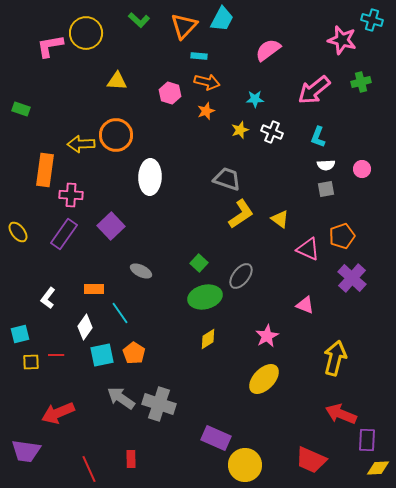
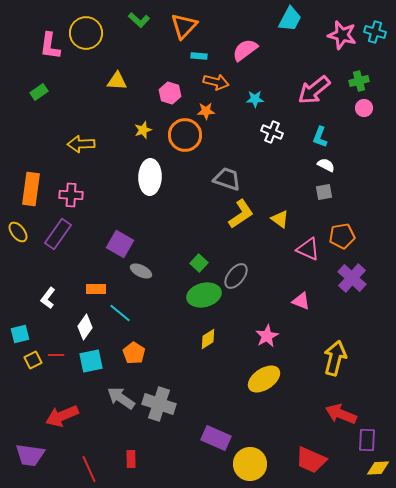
cyan trapezoid at (222, 19): moved 68 px right
cyan cross at (372, 20): moved 3 px right, 12 px down
pink star at (342, 40): moved 5 px up
pink L-shape at (50, 46): rotated 72 degrees counterclockwise
pink semicircle at (268, 50): moved 23 px left
orange arrow at (207, 82): moved 9 px right
green cross at (361, 82): moved 2 px left, 1 px up
green rectangle at (21, 109): moved 18 px right, 17 px up; rotated 54 degrees counterclockwise
orange star at (206, 111): rotated 18 degrees clockwise
yellow star at (240, 130): moved 97 px left
orange circle at (116, 135): moved 69 px right
cyan L-shape at (318, 137): moved 2 px right
white semicircle at (326, 165): rotated 150 degrees counterclockwise
pink circle at (362, 169): moved 2 px right, 61 px up
orange rectangle at (45, 170): moved 14 px left, 19 px down
gray square at (326, 189): moved 2 px left, 3 px down
purple square at (111, 226): moved 9 px right, 18 px down; rotated 16 degrees counterclockwise
purple rectangle at (64, 234): moved 6 px left
orange pentagon at (342, 236): rotated 10 degrees clockwise
gray ellipse at (241, 276): moved 5 px left
orange rectangle at (94, 289): moved 2 px right
green ellipse at (205, 297): moved 1 px left, 2 px up
pink triangle at (305, 305): moved 4 px left, 4 px up
cyan line at (120, 313): rotated 15 degrees counterclockwise
cyan square at (102, 355): moved 11 px left, 6 px down
yellow square at (31, 362): moved 2 px right, 2 px up; rotated 24 degrees counterclockwise
yellow ellipse at (264, 379): rotated 12 degrees clockwise
red arrow at (58, 413): moved 4 px right, 3 px down
purple trapezoid at (26, 451): moved 4 px right, 4 px down
yellow circle at (245, 465): moved 5 px right, 1 px up
